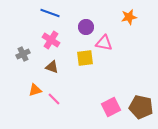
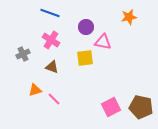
pink triangle: moved 1 px left, 1 px up
